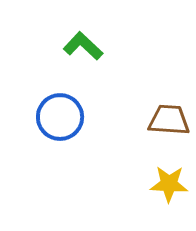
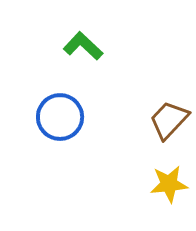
brown trapezoid: rotated 51 degrees counterclockwise
yellow star: rotated 9 degrees counterclockwise
